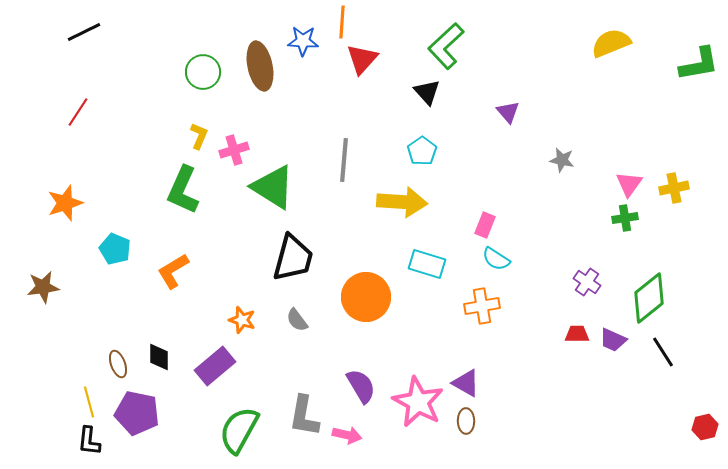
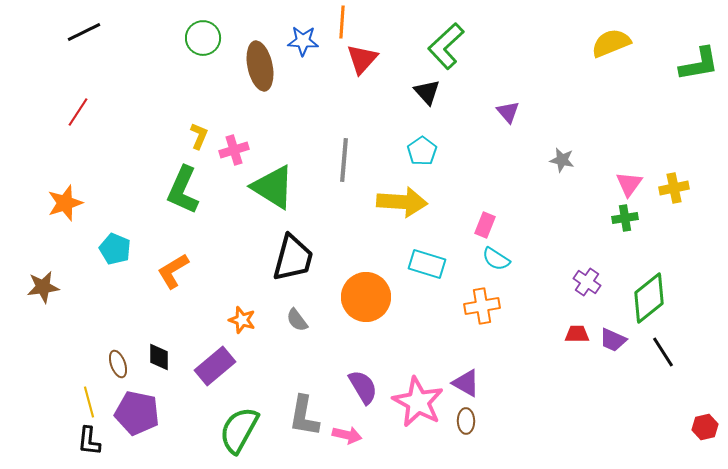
green circle at (203, 72): moved 34 px up
purple semicircle at (361, 386): moved 2 px right, 1 px down
